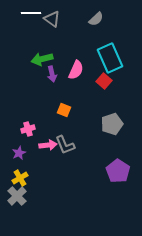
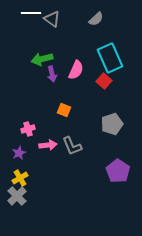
gray L-shape: moved 7 px right, 1 px down
